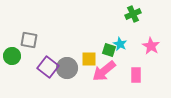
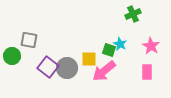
pink rectangle: moved 11 px right, 3 px up
